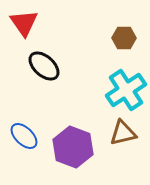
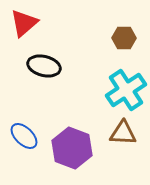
red triangle: rotated 24 degrees clockwise
black ellipse: rotated 28 degrees counterclockwise
brown triangle: rotated 16 degrees clockwise
purple hexagon: moved 1 px left, 1 px down
